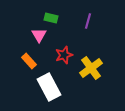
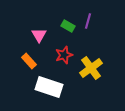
green rectangle: moved 17 px right, 8 px down; rotated 16 degrees clockwise
white rectangle: rotated 44 degrees counterclockwise
